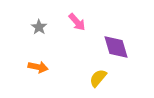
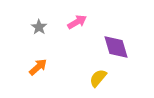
pink arrow: rotated 78 degrees counterclockwise
orange arrow: rotated 54 degrees counterclockwise
